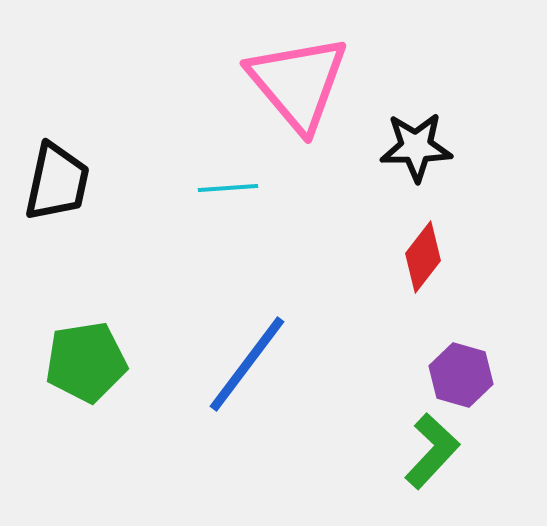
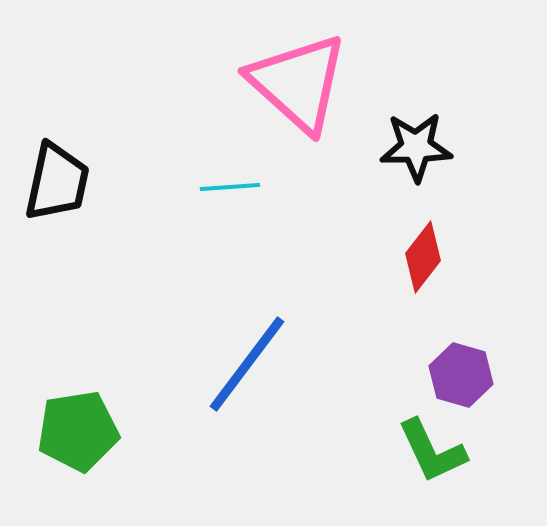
pink triangle: rotated 8 degrees counterclockwise
cyan line: moved 2 px right, 1 px up
green pentagon: moved 8 px left, 69 px down
green L-shape: rotated 112 degrees clockwise
